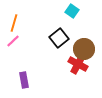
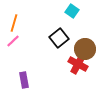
brown circle: moved 1 px right
